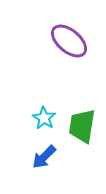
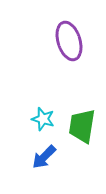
purple ellipse: rotated 33 degrees clockwise
cyan star: moved 1 px left, 1 px down; rotated 15 degrees counterclockwise
